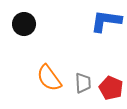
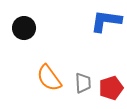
black circle: moved 4 px down
red pentagon: rotated 30 degrees clockwise
